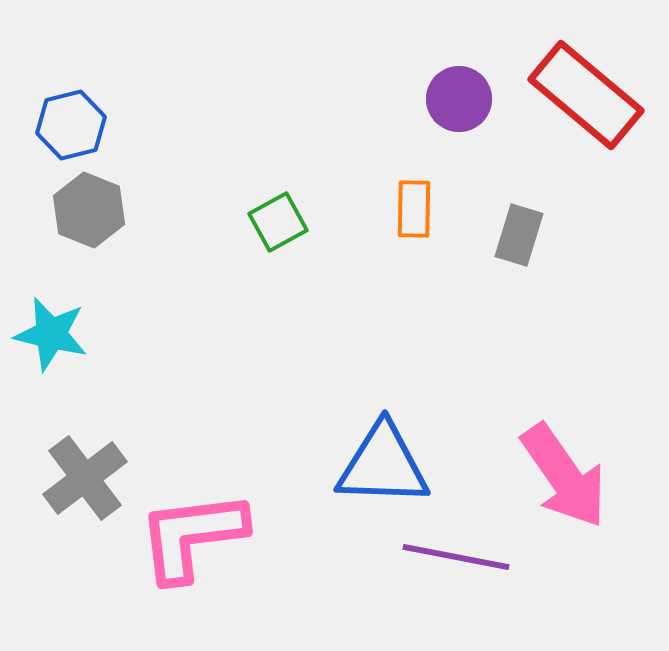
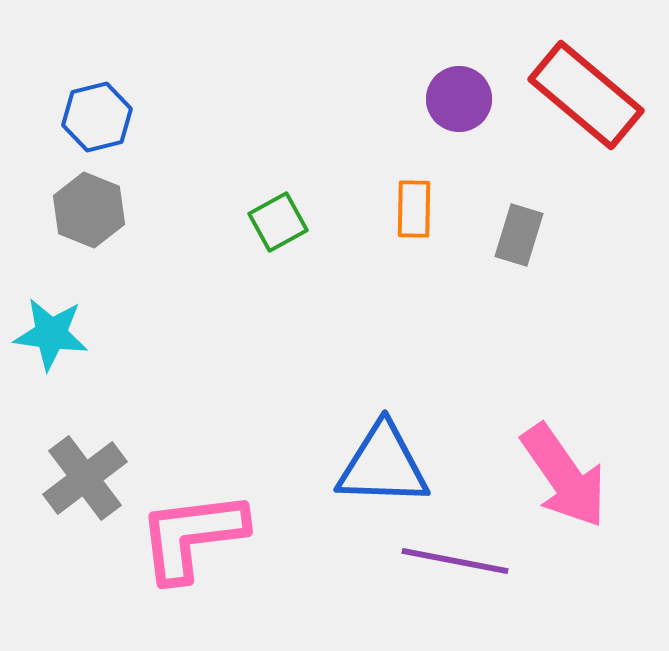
blue hexagon: moved 26 px right, 8 px up
cyan star: rotated 6 degrees counterclockwise
purple line: moved 1 px left, 4 px down
